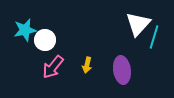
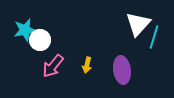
white circle: moved 5 px left
pink arrow: moved 1 px up
